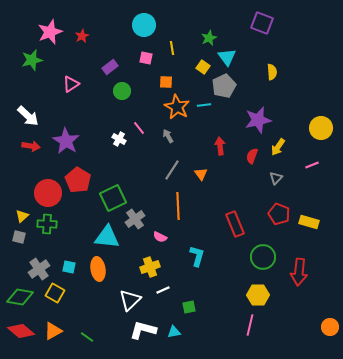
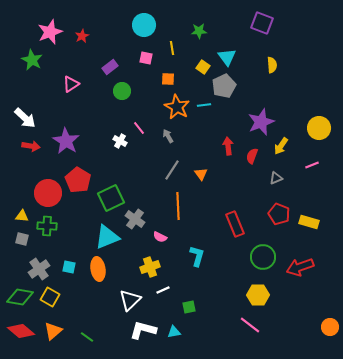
green star at (209, 38): moved 10 px left, 7 px up; rotated 21 degrees clockwise
green star at (32, 60): rotated 30 degrees counterclockwise
yellow semicircle at (272, 72): moved 7 px up
orange square at (166, 82): moved 2 px right, 3 px up
white arrow at (28, 116): moved 3 px left, 2 px down
purple star at (258, 120): moved 3 px right, 2 px down; rotated 8 degrees counterclockwise
yellow circle at (321, 128): moved 2 px left
white cross at (119, 139): moved 1 px right, 2 px down
red arrow at (220, 146): moved 8 px right
yellow arrow at (278, 147): moved 3 px right, 1 px up
gray triangle at (276, 178): rotated 24 degrees clockwise
green square at (113, 198): moved 2 px left
yellow triangle at (22, 216): rotated 48 degrees clockwise
gray cross at (135, 219): rotated 18 degrees counterclockwise
green cross at (47, 224): moved 2 px down
gray square at (19, 237): moved 3 px right, 2 px down
cyan triangle at (107, 237): rotated 28 degrees counterclockwise
red arrow at (299, 272): moved 1 px right, 5 px up; rotated 64 degrees clockwise
yellow square at (55, 293): moved 5 px left, 4 px down
pink line at (250, 325): rotated 65 degrees counterclockwise
orange triangle at (53, 331): rotated 12 degrees counterclockwise
